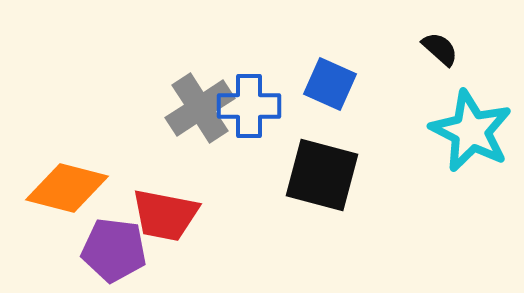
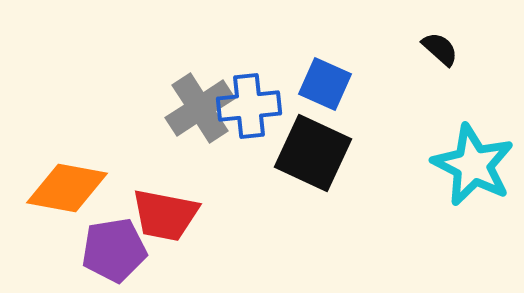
blue square: moved 5 px left
blue cross: rotated 6 degrees counterclockwise
cyan star: moved 2 px right, 34 px down
black square: moved 9 px left, 22 px up; rotated 10 degrees clockwise
orange diamond: rotated 4 degrees counterclockwise
purple pentagon: rotated 16 degrees counterclockwise
